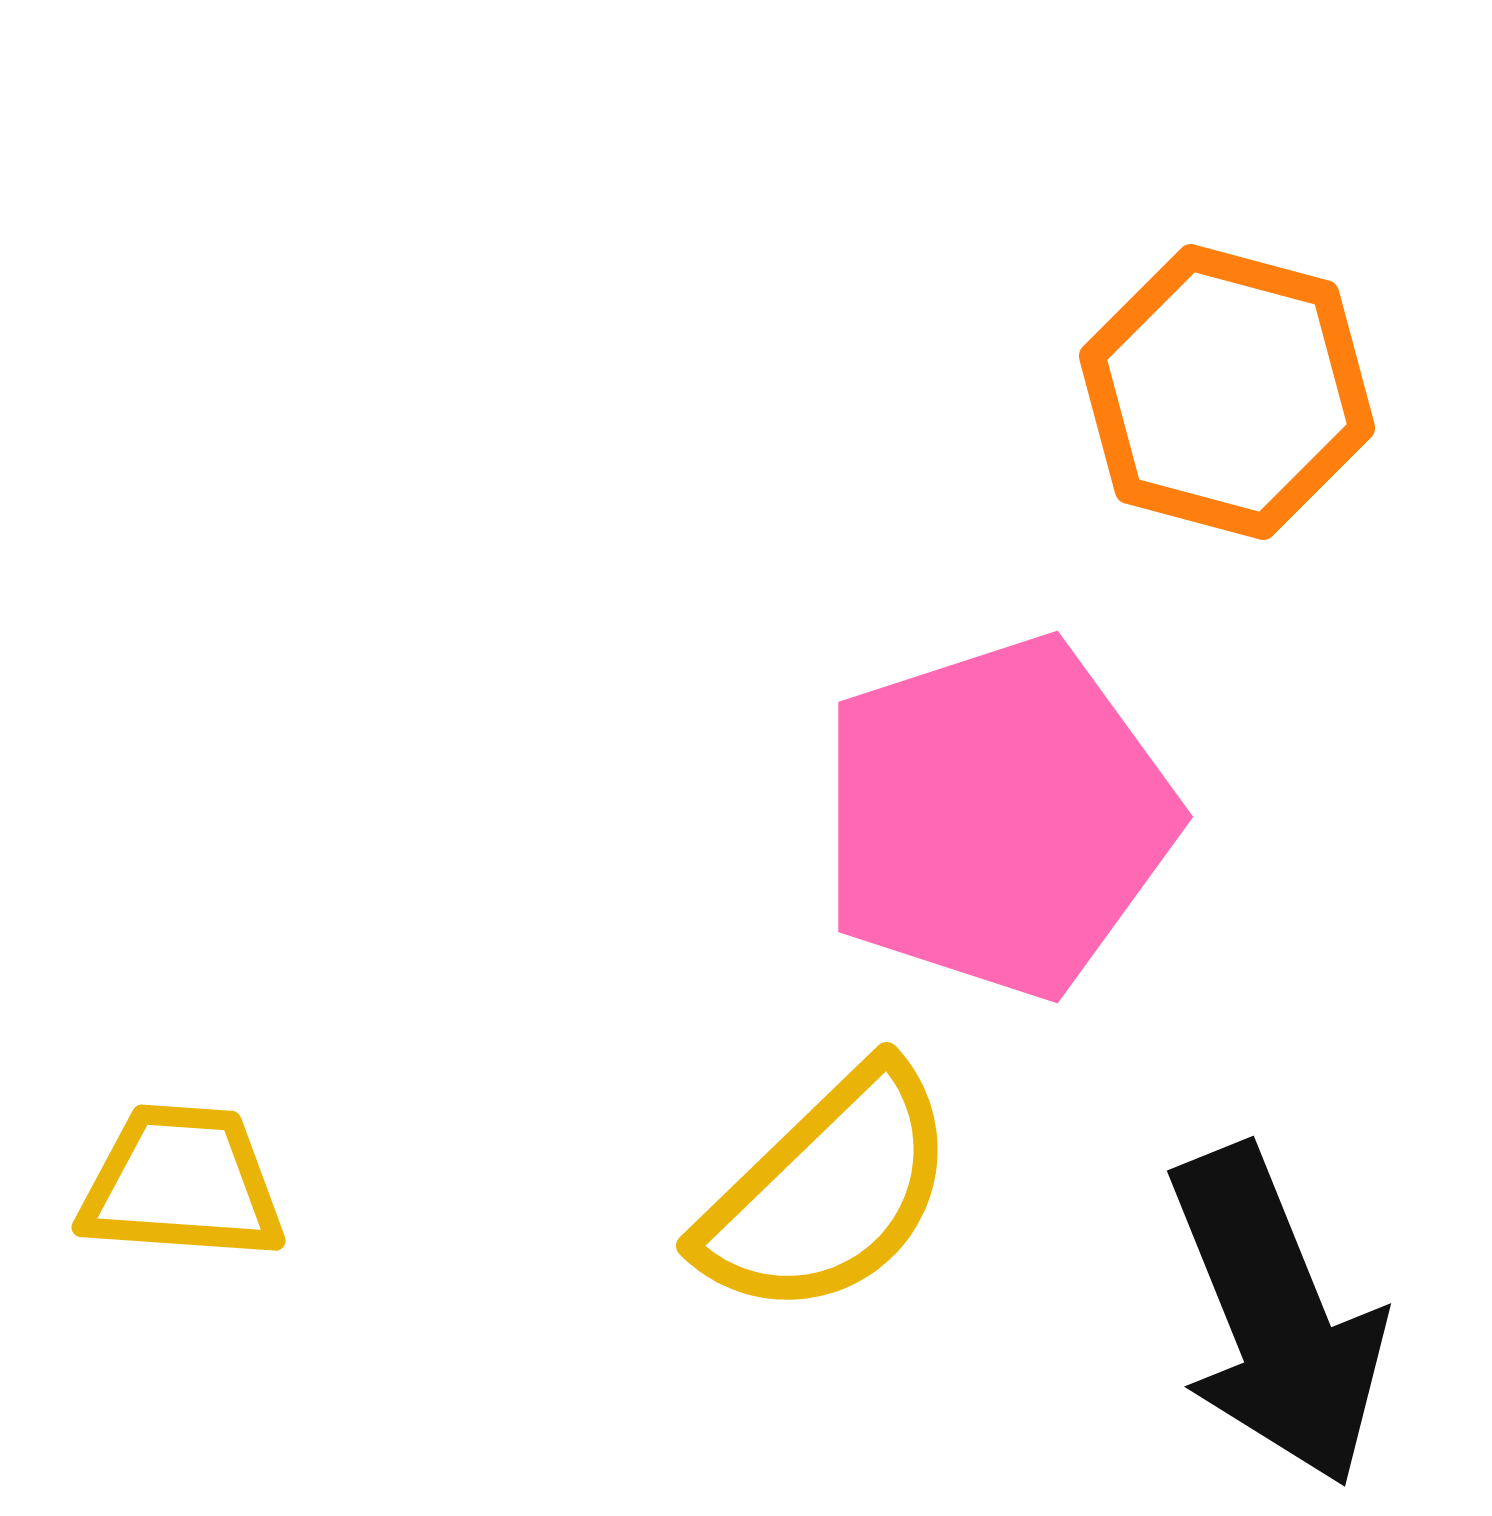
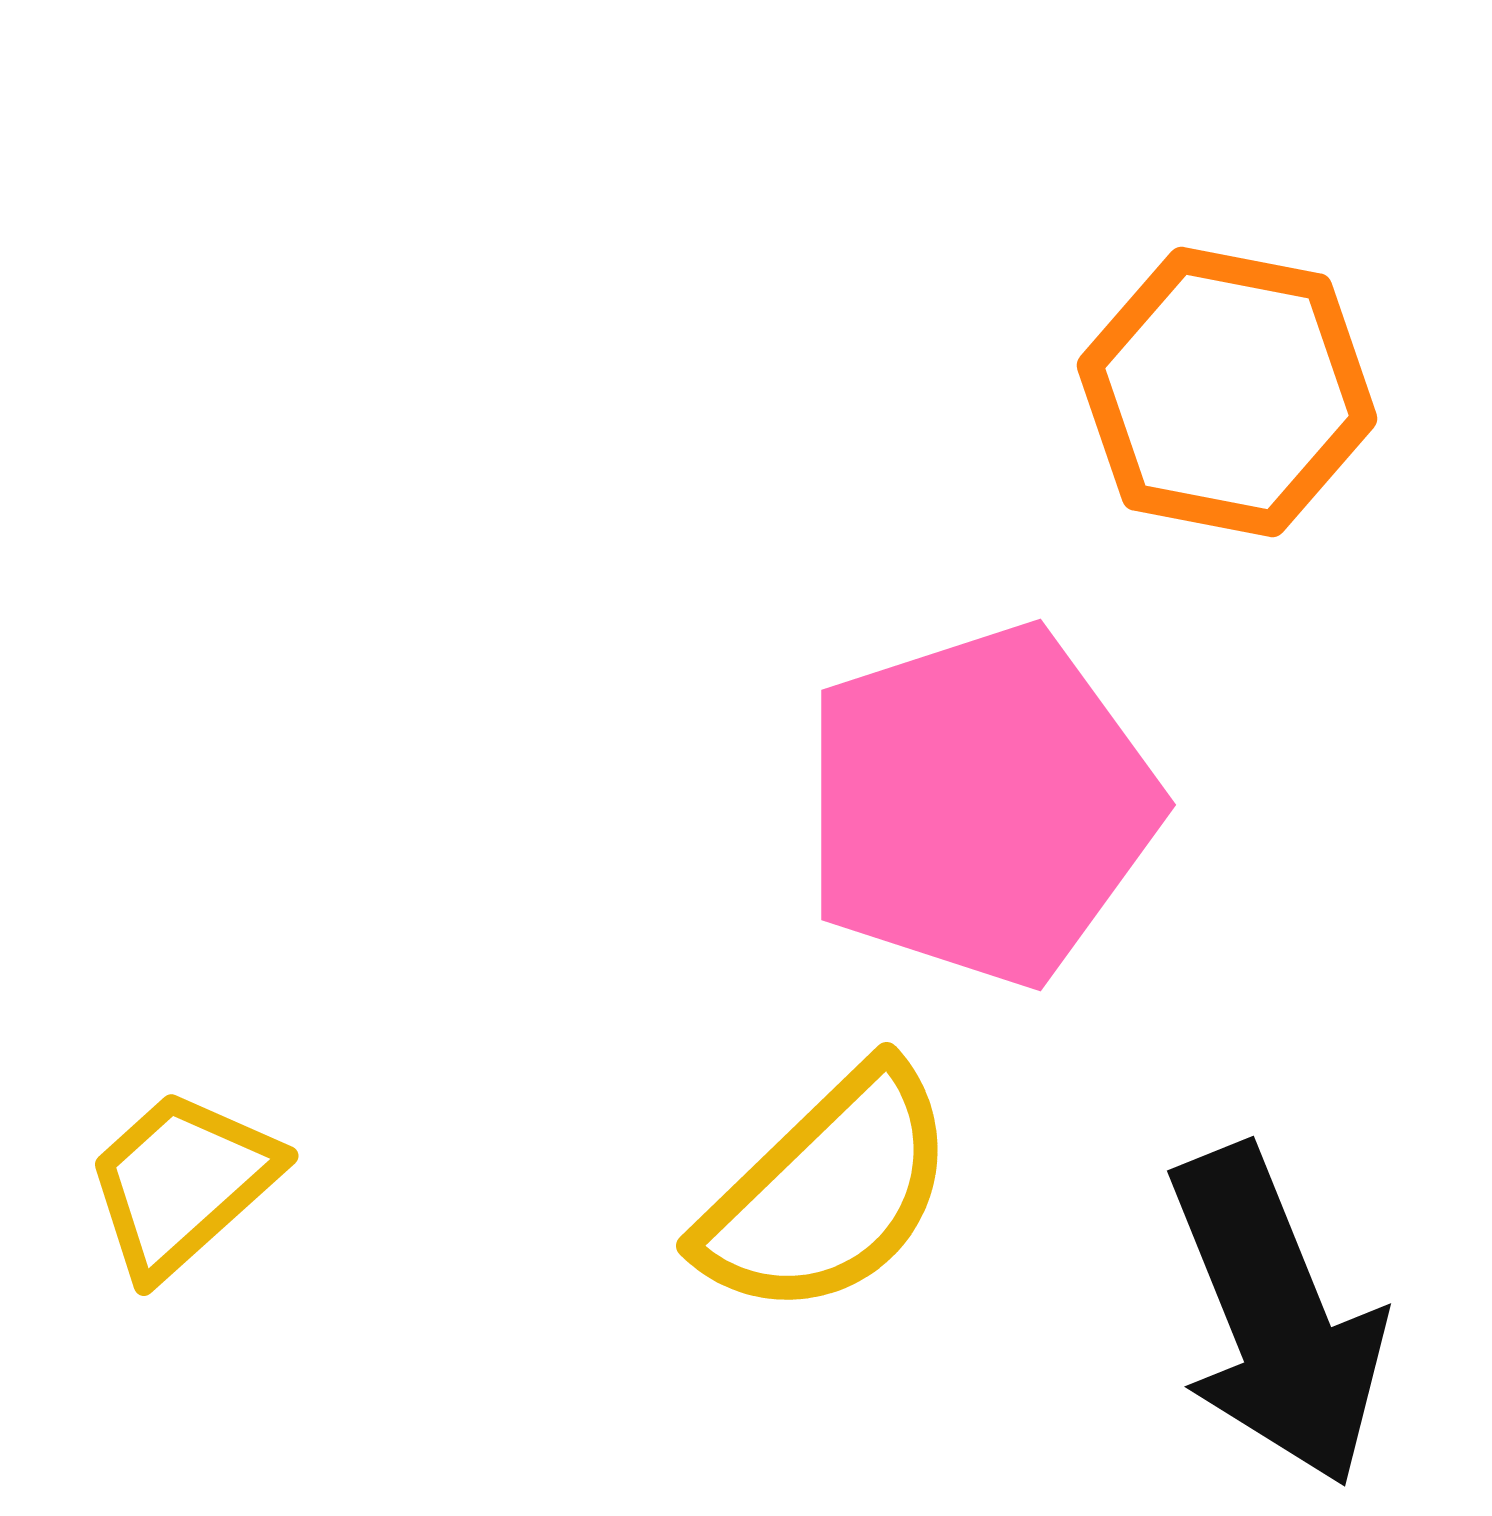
orange hexagon: rotated 4 degrees counterclockwise
pink pentagon: moved 17 px left, 12 px up
yellow trapezoid: rotated 46 degrees counterclockwise
